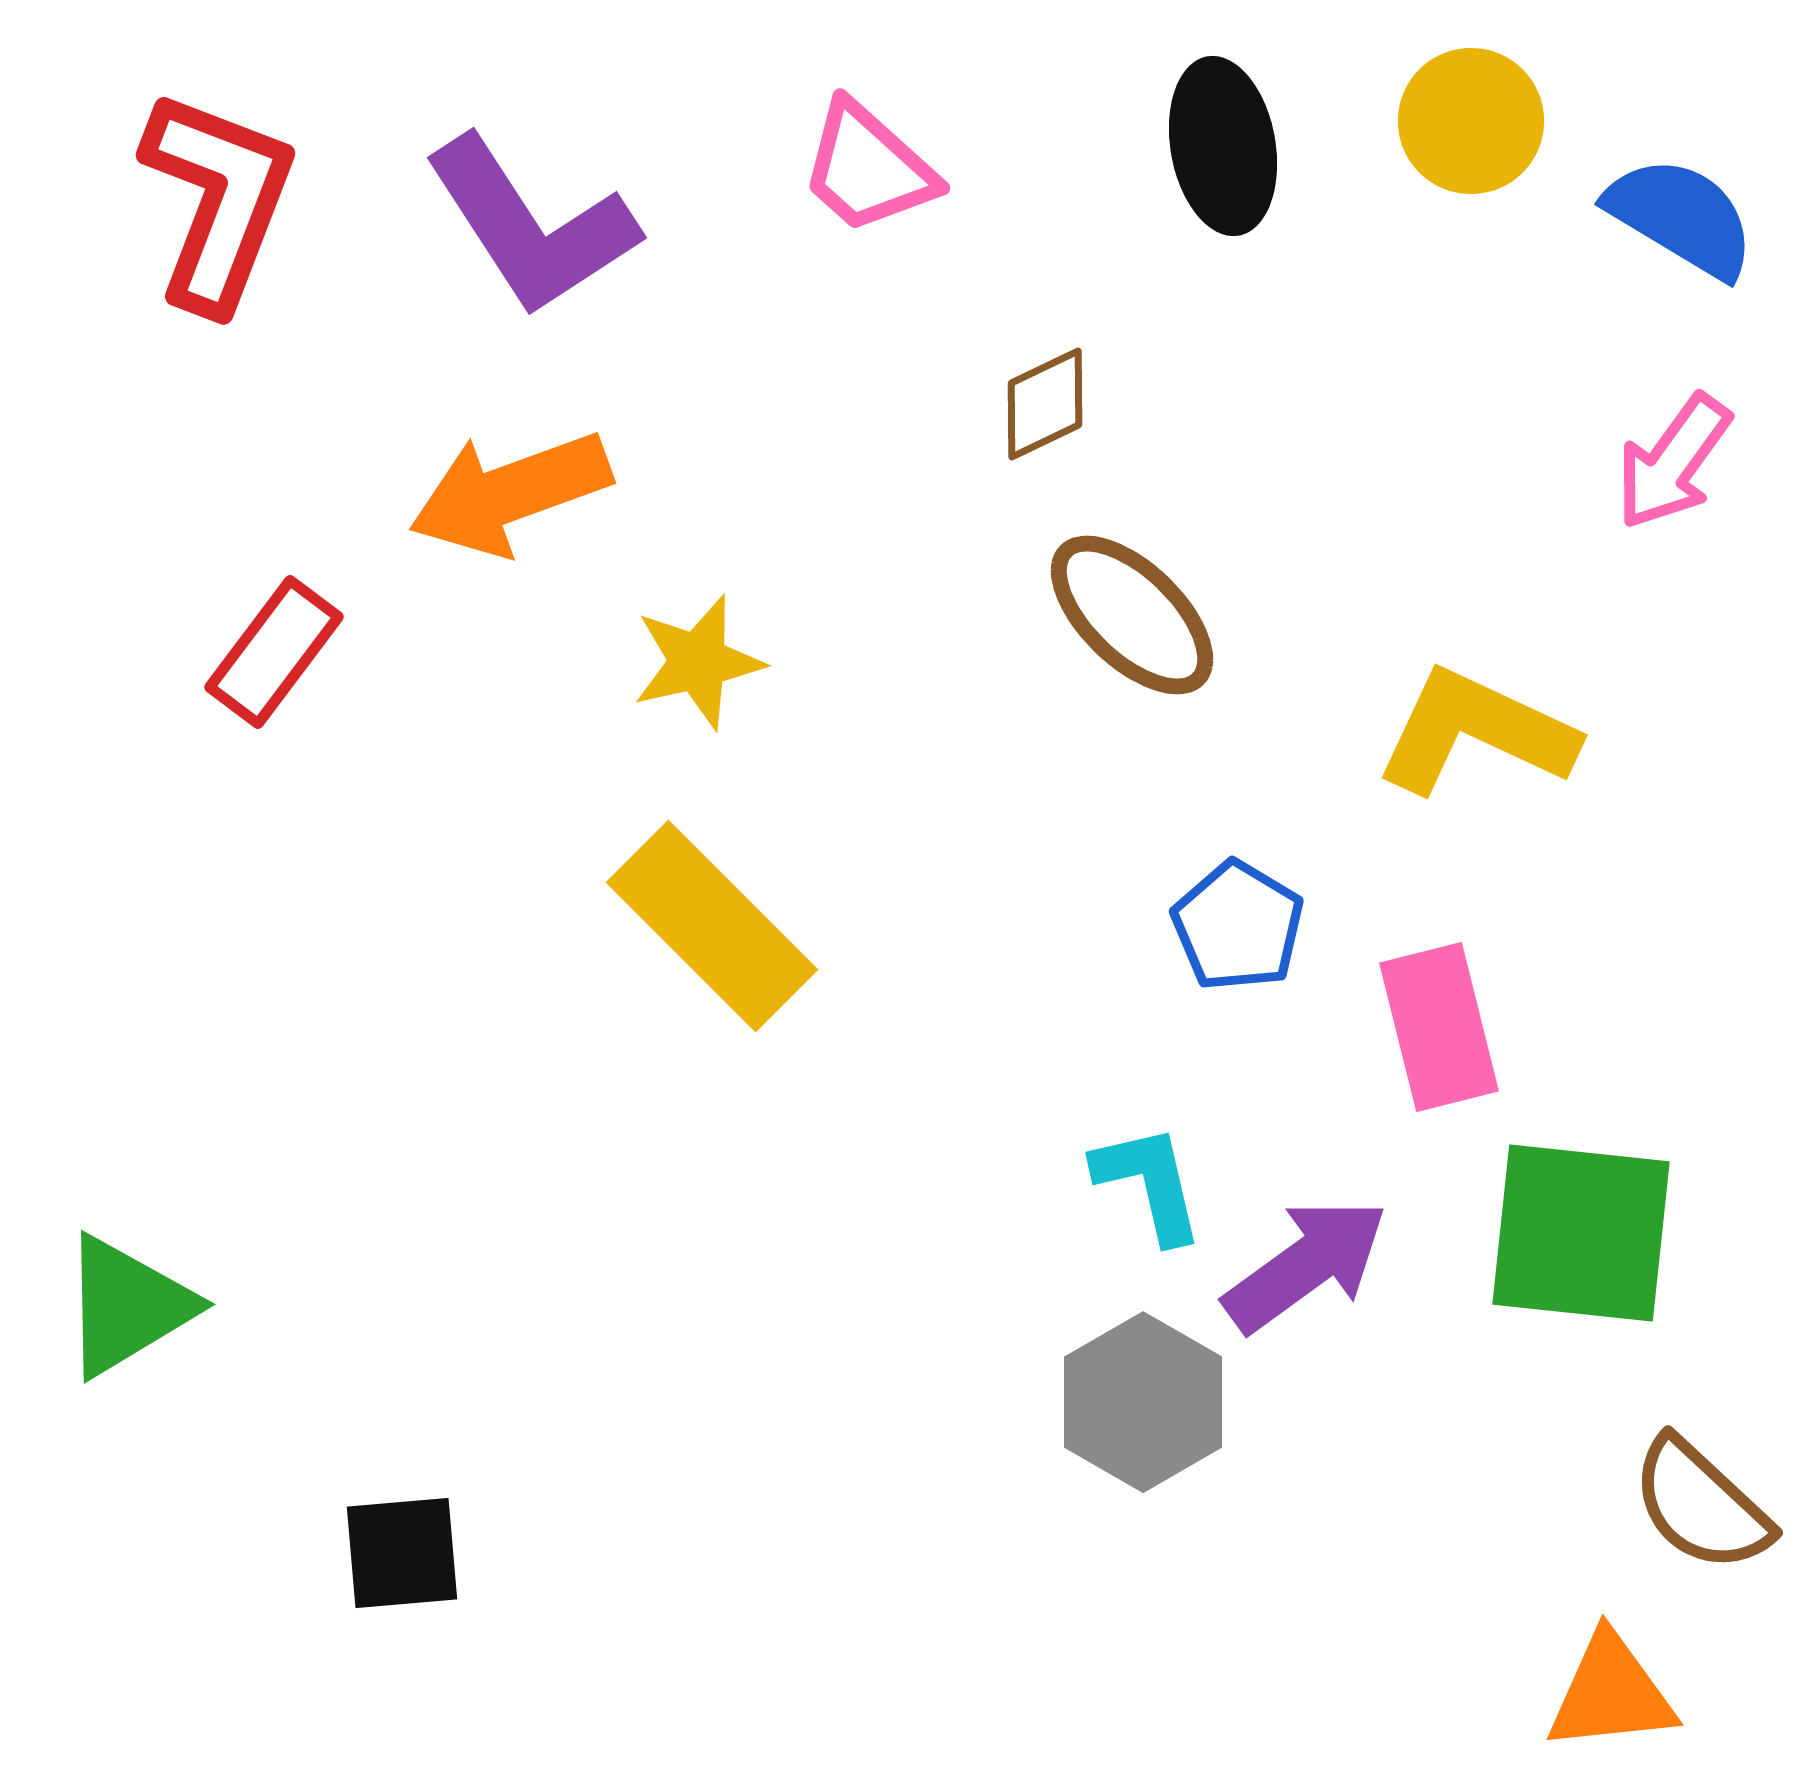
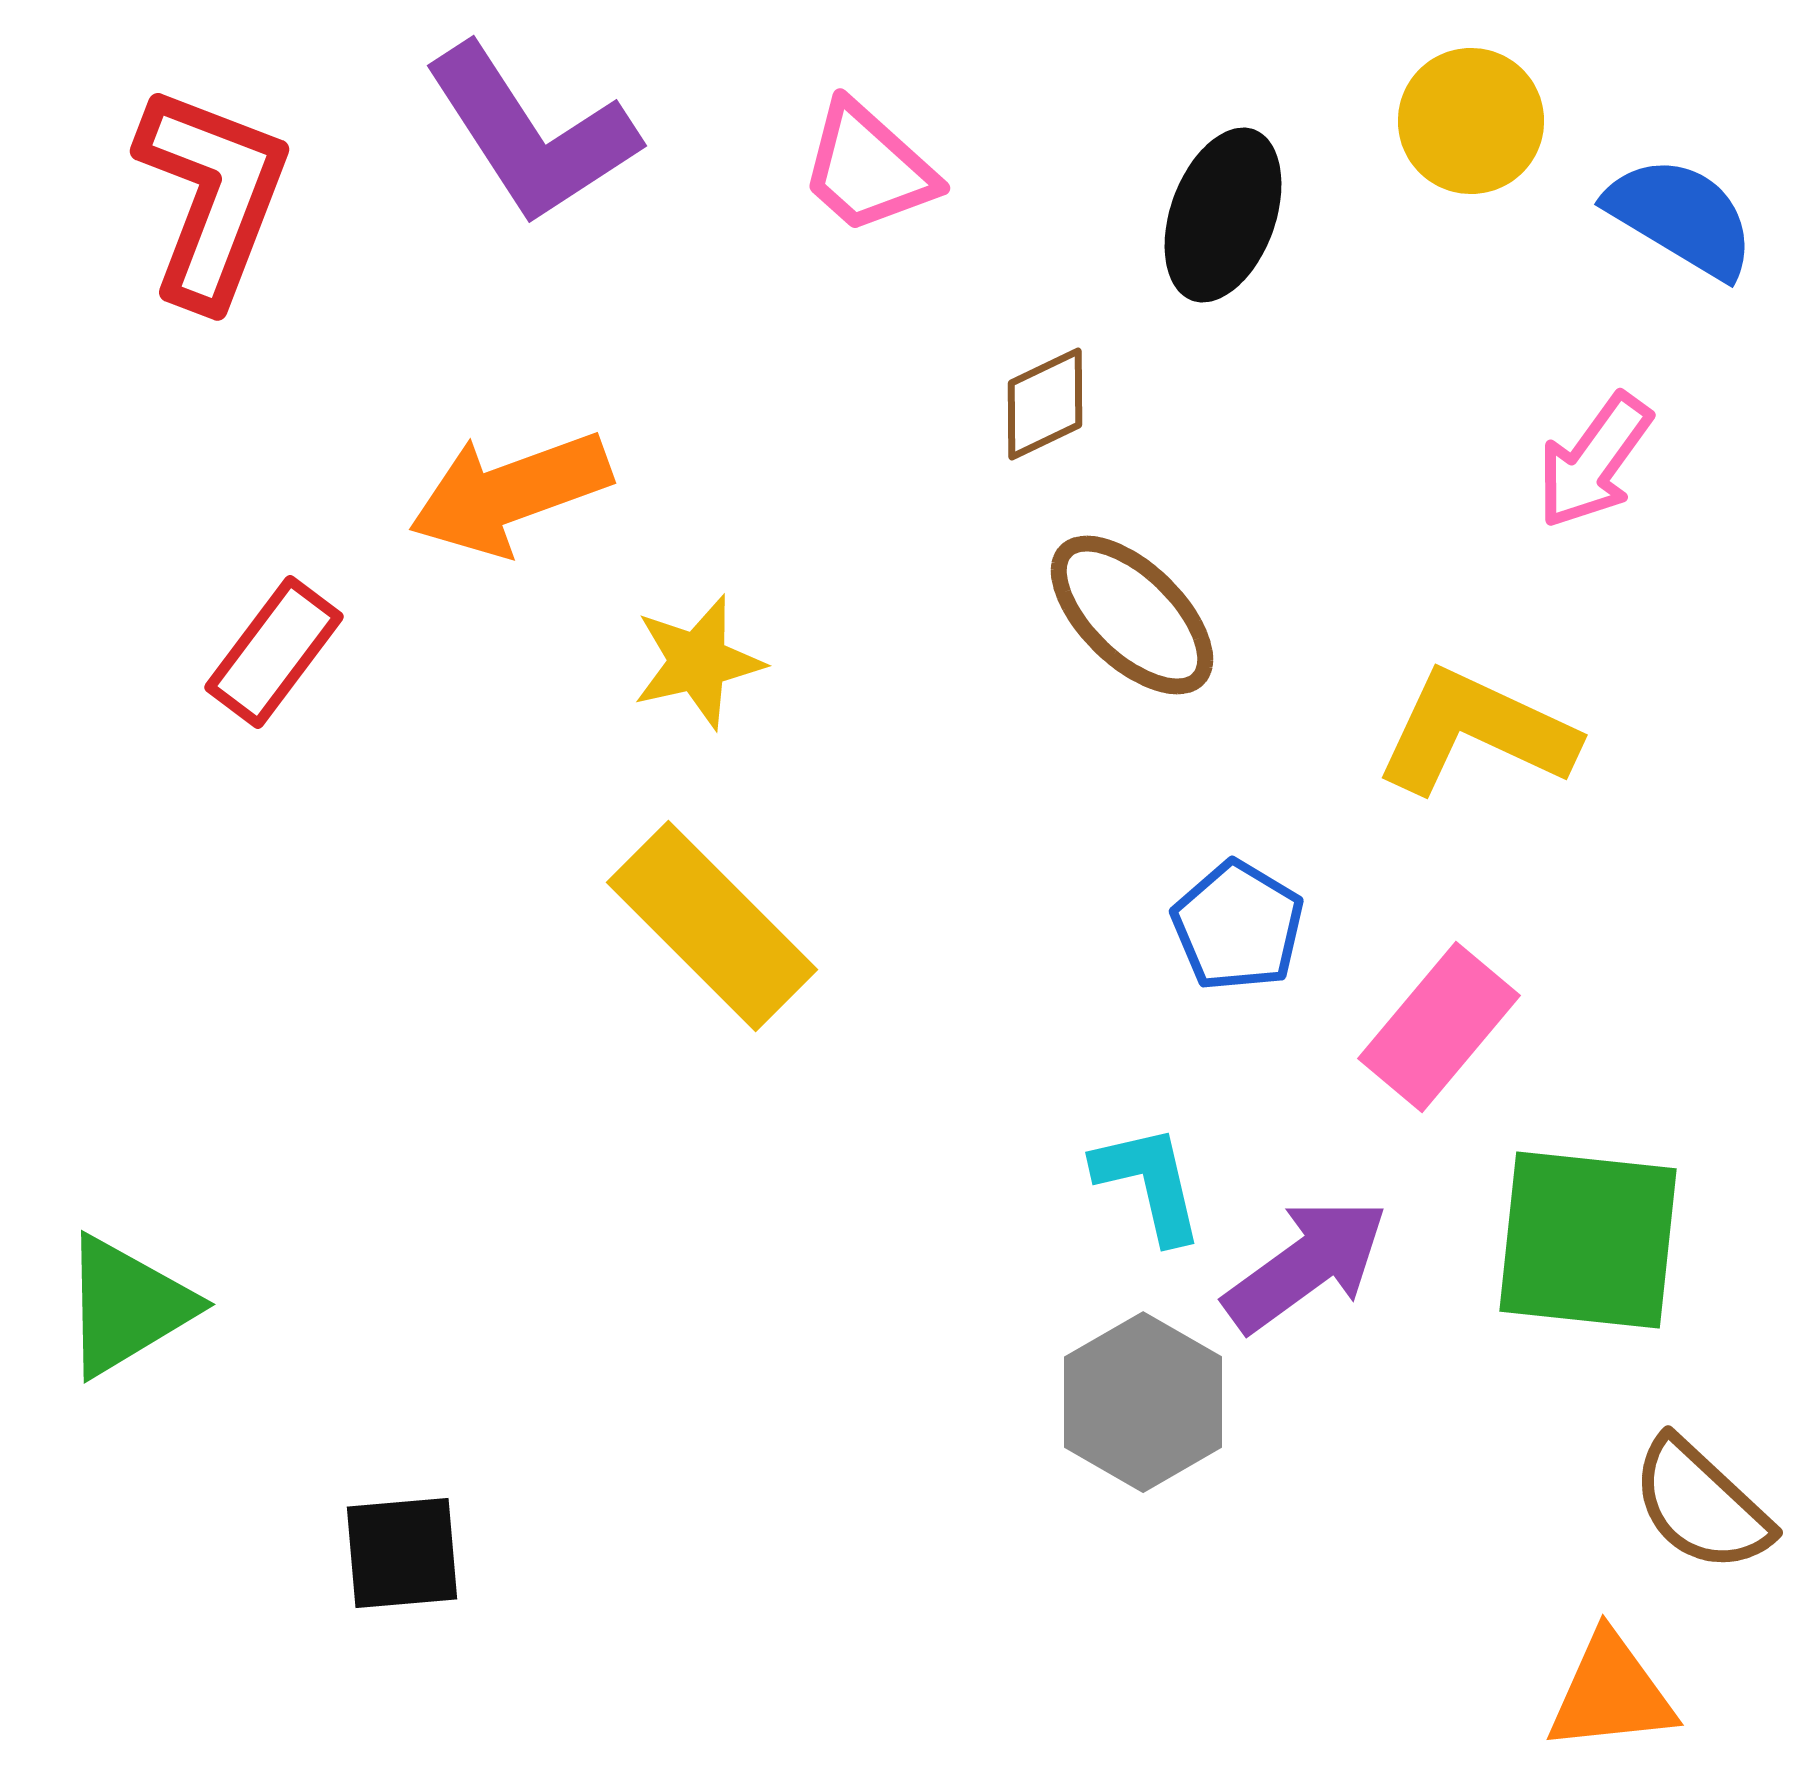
black ellipse: moved 69 px down; rotated 30 degrees clockwise
red L-shape: moved 6 px left, 4 px up
purple L-shape: moved 92 px up
pink arrow: moved 79 px left, 1 px up
pink rectangle: rotated 54 degrees clockwise
green square: moved 7 px right, 7 px down
